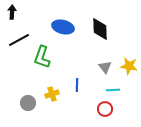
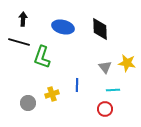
black arrow: moved 11 px right, 7 px down
black line: moved 2 px down; rotated 45 degrees clockwise
yellow star: moved 2 px left, 3 px up
